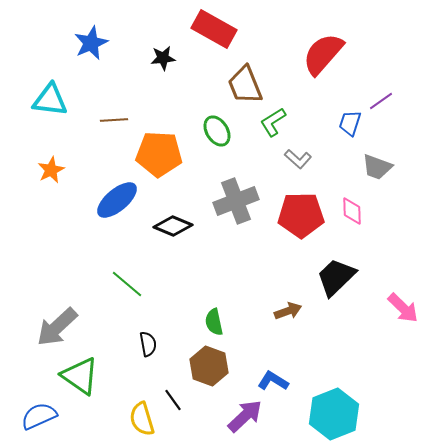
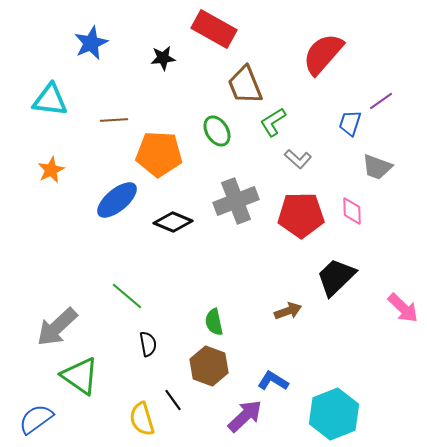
black diamond: moved 4 px up
green line: moved 12 px down
blue semicircle: moved 3 px left, 3 px down; rotated 12 degrees counterclockwise
